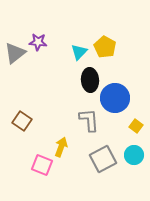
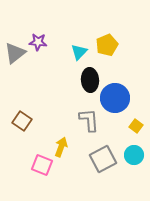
yellow pentagon: moved 2 px right, 2 px up; rotated 20 degrees clockwise
